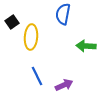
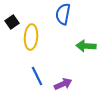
purple arrow: moved 1 px left, 1 px up
